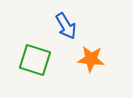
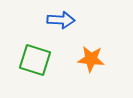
blue arrow: moved 5 px left, 6 px up; rotated 56 degrees counterclockwise
